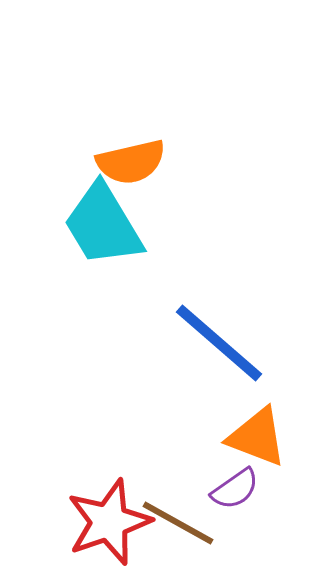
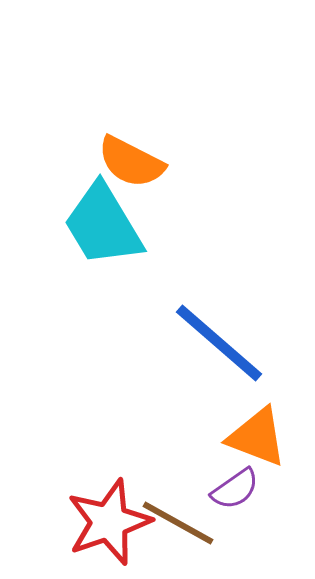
orange semicircle: rotated 40 degrees clockwise
